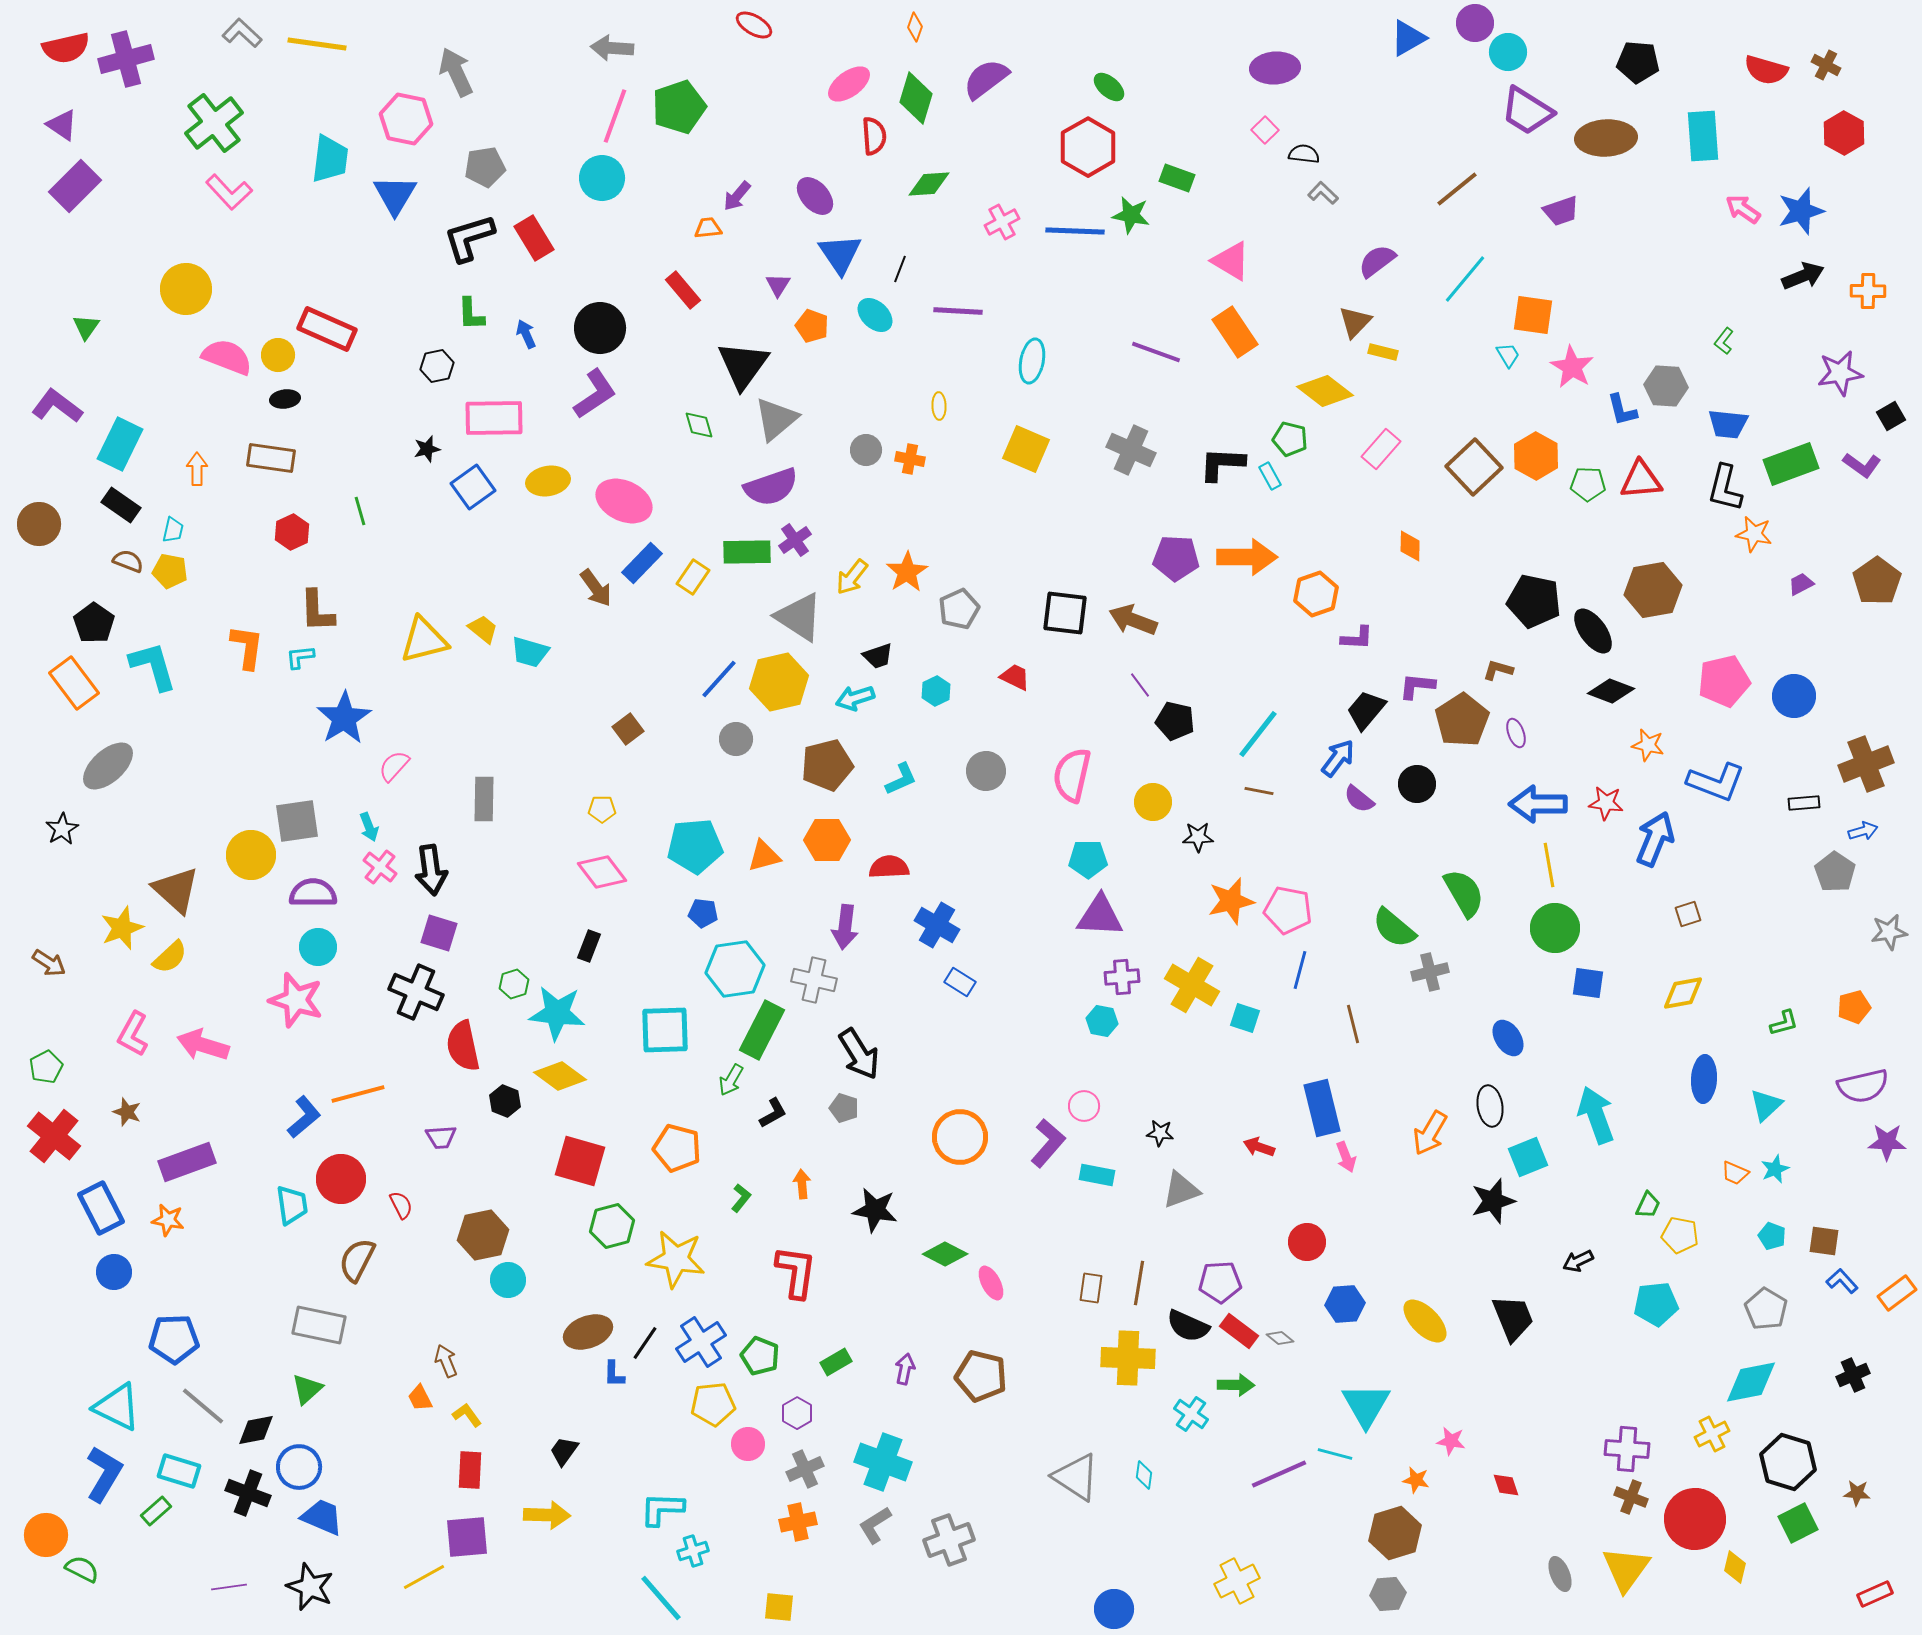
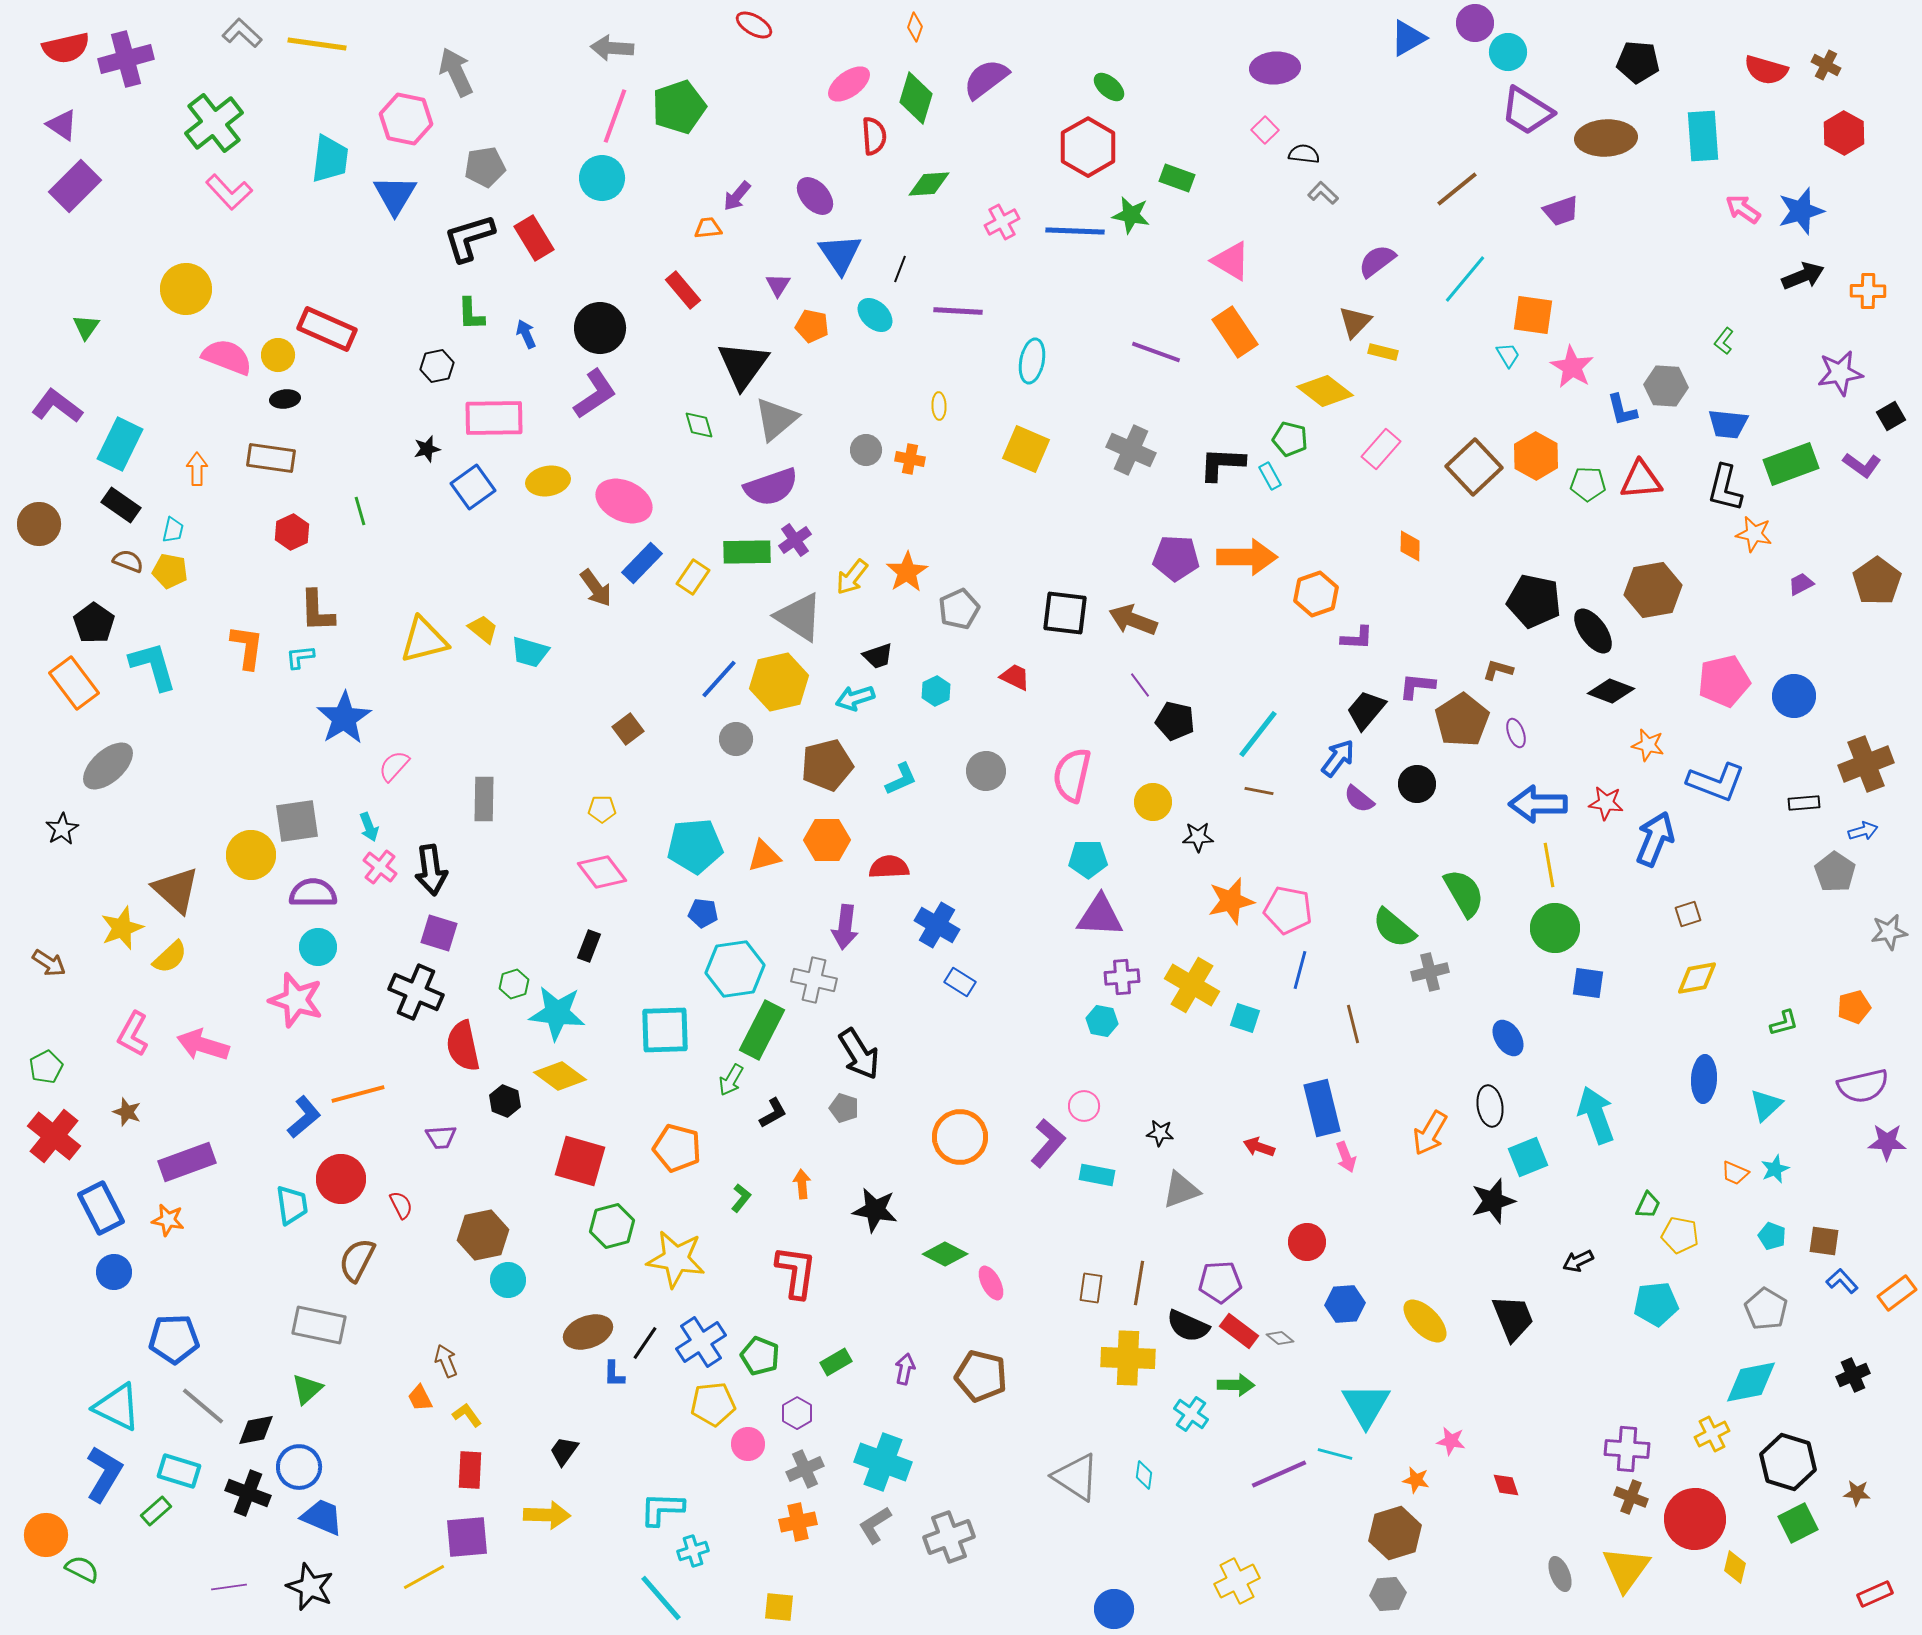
orange pentagon at (812, 326): rotated 8 degrees counterclockwise
yellow diamond at (1683, 993): moved 14 px right, 15 px up
gray cross at (949, 1540): moved 3 px up
